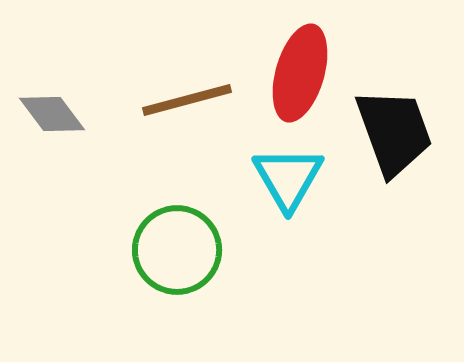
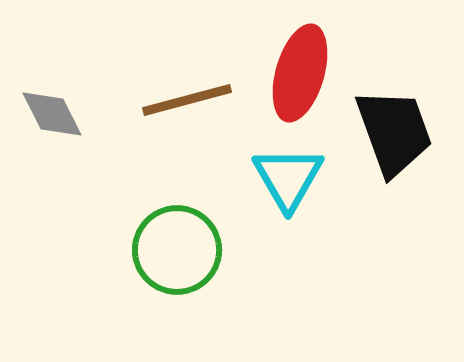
gray diamond: rotated 10 degrees clockwise
